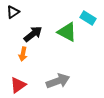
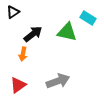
green triangle: rotated 15 degrees counterclockwise
